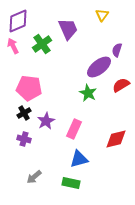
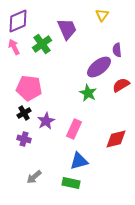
purple trapezoid: moved 1 px left
pink arrow: moved 1 px right, 1 px down
purple semicircle: rotated 24 degrees counterclockwise
blue triangle: moved 2 px down
